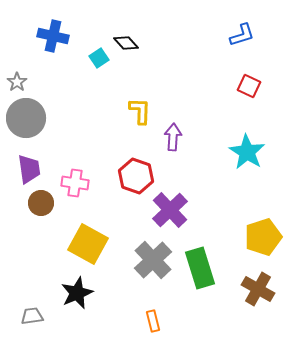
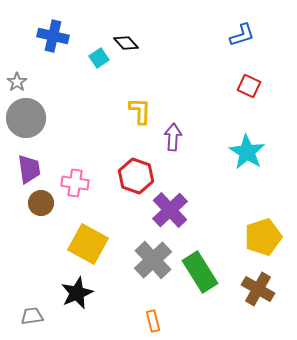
green rectangle: moved 4 px down; rotated 15 degrees counterclockwise
